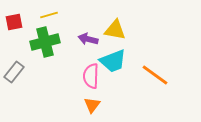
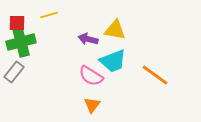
red square: moved 3 px right, 1 px down; rotated 12 degrees clockwise
green cross: moved 24 px left
pink semicircle: rotated 60 degrees counterclockwise
